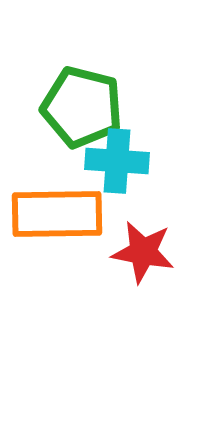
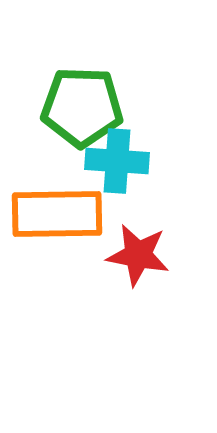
green pentagon: rotated 12 degrees counterclockwise
red star: moved 5 px left, 3 px down
